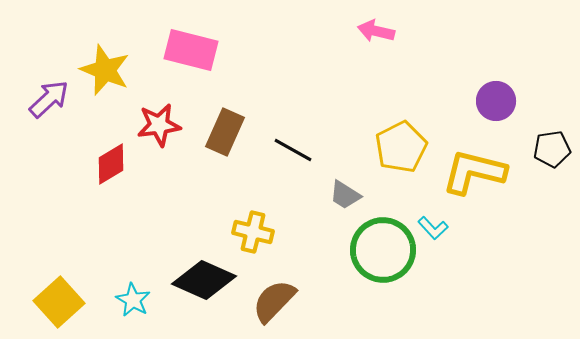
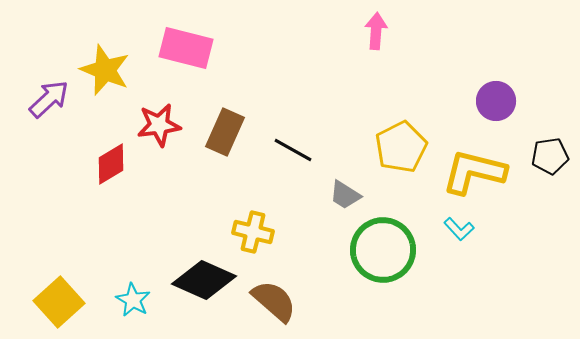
pink arrow: rotated 81 degrees clockwise
pink rectangle: moved 5 px left, 2 px up
black pentagon: moved 2 px left, 7 px down
cyan L-shape: moved 26 px right, 1 px down
brown semicircle: rotated 87 degrees clockwise
